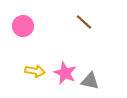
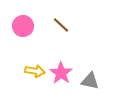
brown line: moved 23 px left, 3 px down
pink star: moved 4 px left; rotated 10 degrees clockwise
